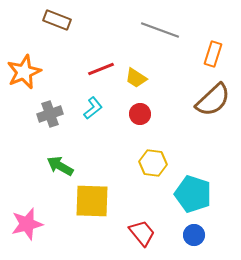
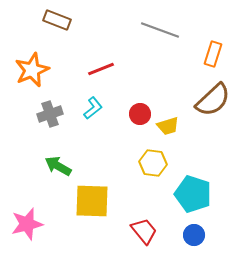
orange star: moved 8 px right, 2 px up
yellow trapezoid: moved 32 px right, 48 px down; rotated 50 degrees counterclockwise
green arrow: moved 2 px left
red trapezoid: moved 2 px right, 2 px up
